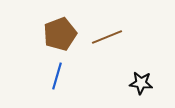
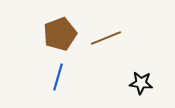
brown line: moved 1 px left, 1 px down
blue line: moved 1 px right, 1 px down
